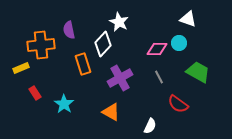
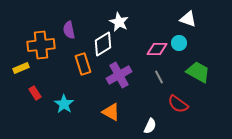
white diamond: rotated 15 degrees clockwise
purple cross: moved 1 px left, 3 px up
